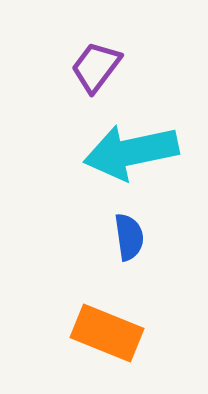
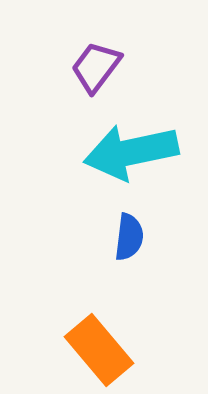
blue semicircle: rotated 15 degrees clockwise
orange rectangle: moved 8 px left, 17 px down; rotated 28 degrees clockwise
